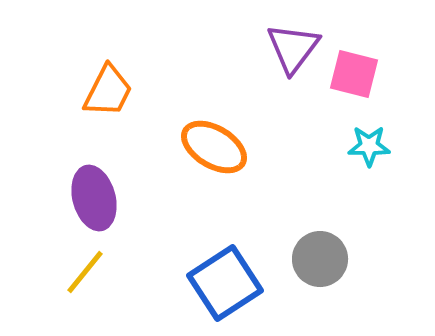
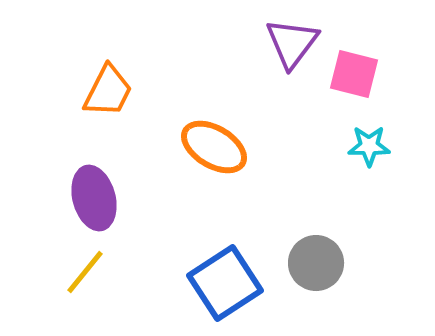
purple triangle: moved 1 px left, 5 px up
gray circle: moved 4 px left, 4 px down
